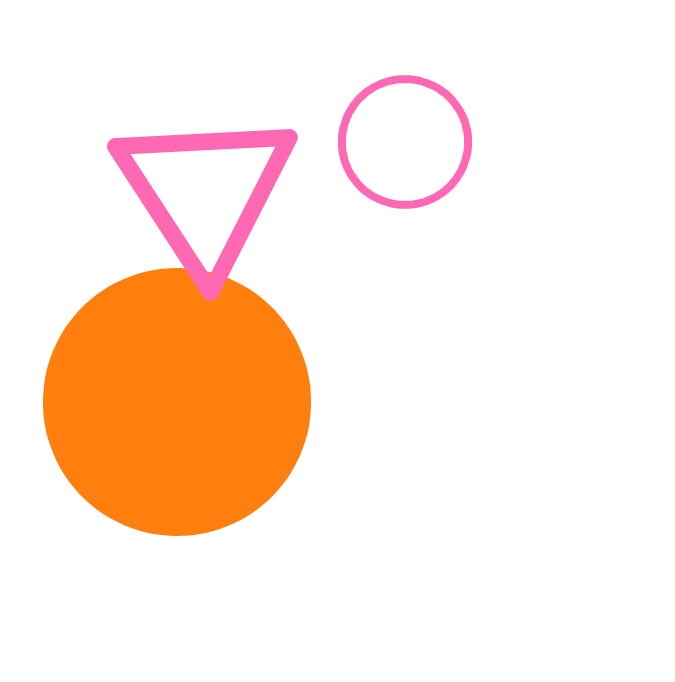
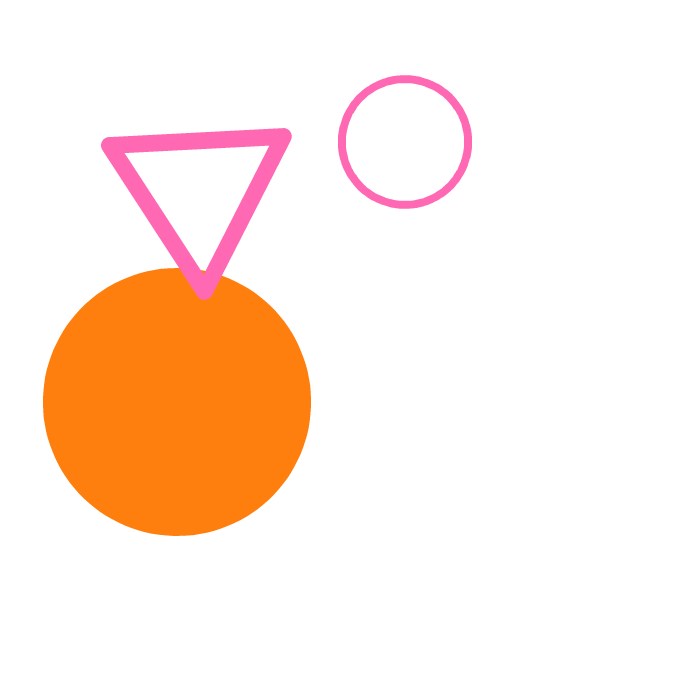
pink triangle: moved 6 px left, 1 px up
